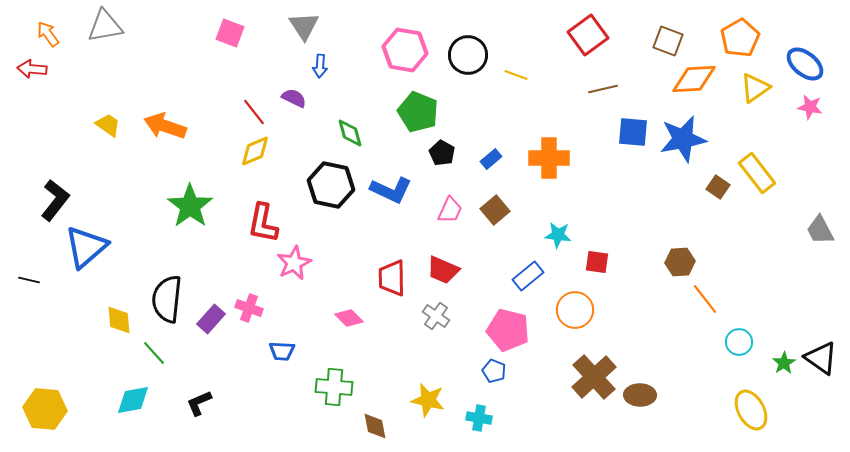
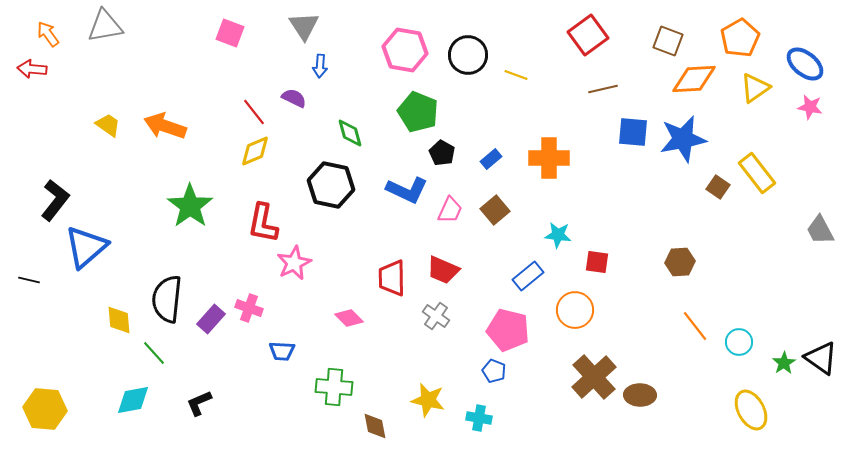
blue L-shape at (391, 190): moved 16 px right
orange line at (705, 299): moved 10 px left, 27 px down
